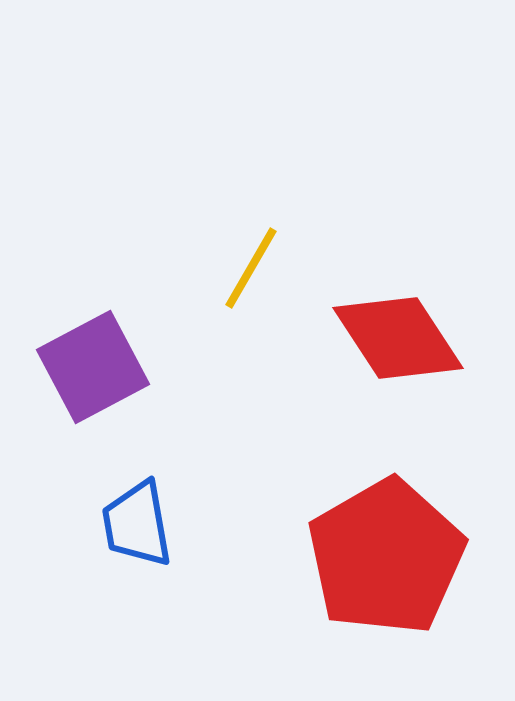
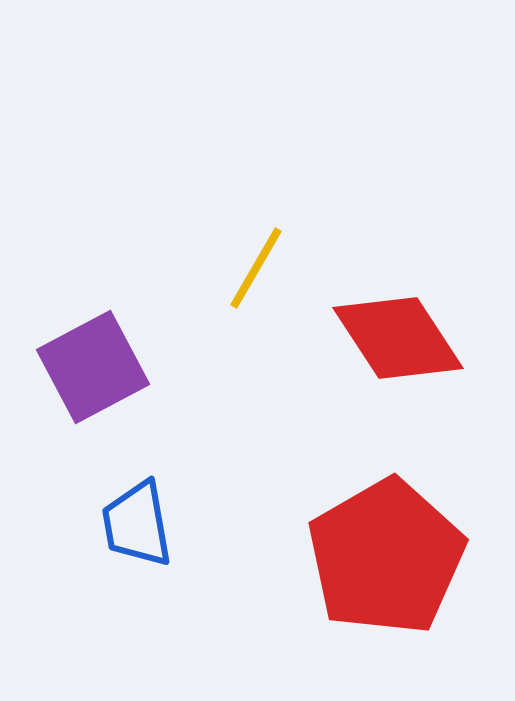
yellow line: moved 5 px right
